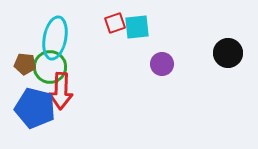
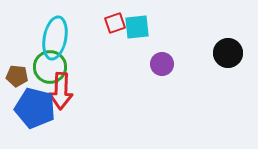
brown pentagon: moved 8 px left, 12 px down
